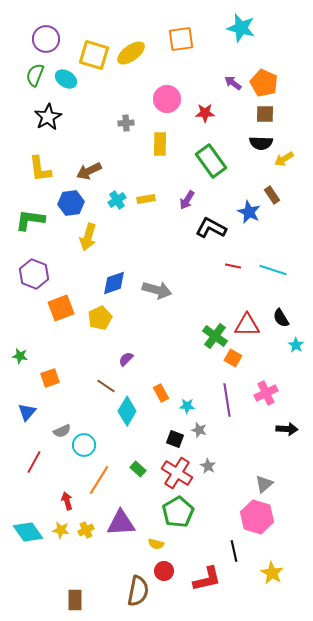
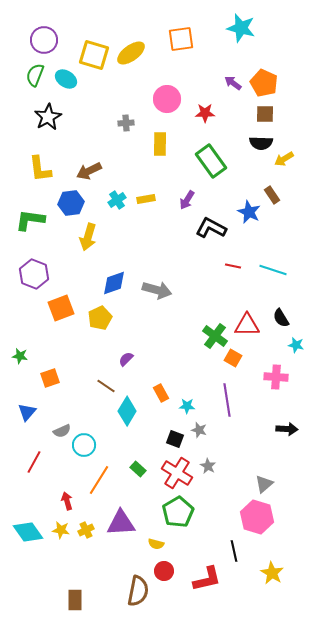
purple circle at (46, 39): moved 2 px left, 1 px down
cyan star at (296, 345): rotated 21 degrees counterclockwise
pink cross at (266, 393): moved 10 px right, 16 px up; rotated 30 degrees clockwise
